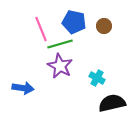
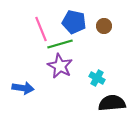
black semicircle: rotated 8 degrees clockwise
